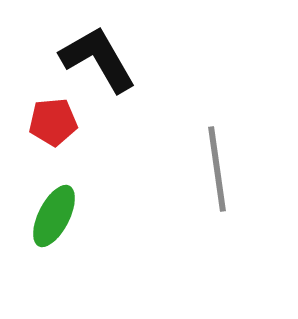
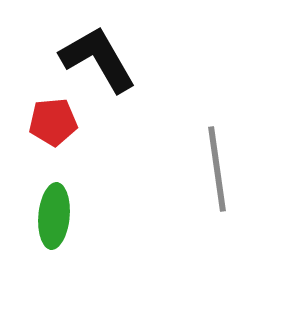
green ellipse: rotated 22 degrees counterclockwise
